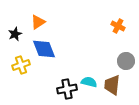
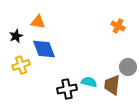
orange triangle: rotated 42 degrees clockwise
black star: moved 1 px right, 2 px down
gray circle: moved 2 px right, 6 px down
